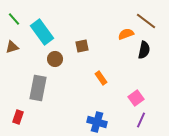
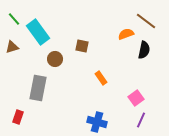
cyan rectangle: moved 4 px left
brown square: rotated 24 degrees clockwise
